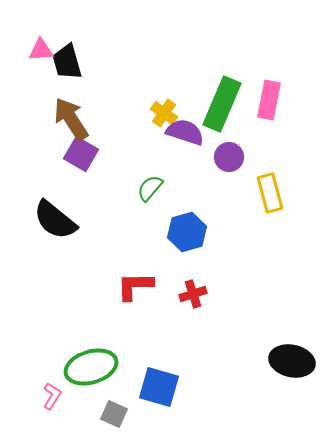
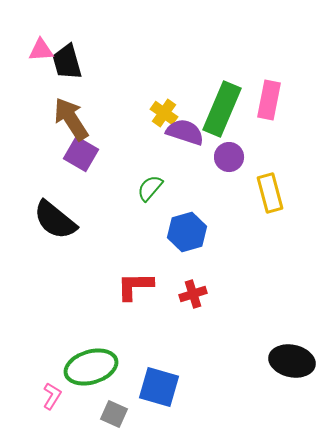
green rectangle: moved 5 px down
